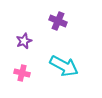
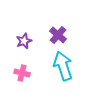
purple cross: moved 14 px down; rotated 18 degrees clockwise
cyan arrow: moved 1 px left; rotated 136 degrees counterclockwise
